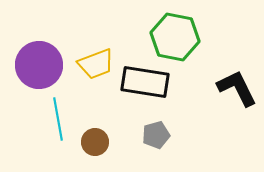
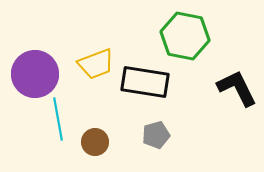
green hexagon: moved 10 px right, 1 px up
purple circle: moved 4 px left, 9 px down
